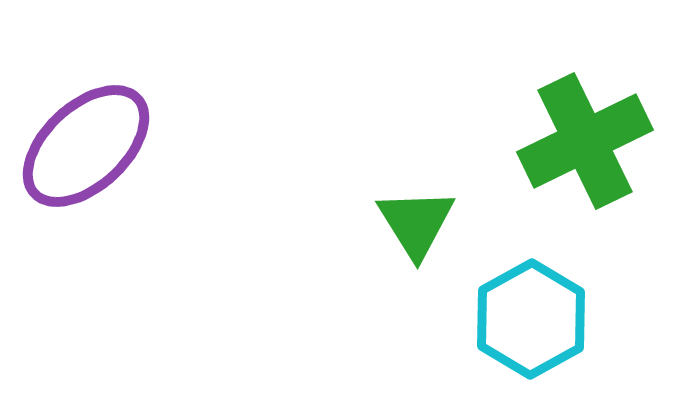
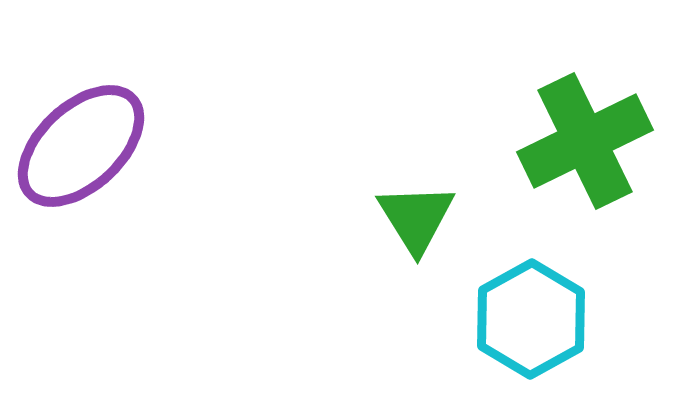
purple ellipse: moved 5 px left
green triangle: moved 5 px up
